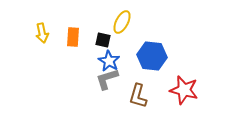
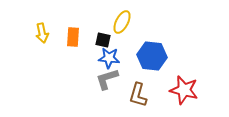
blue star: moved 3 px up; rotated 25 degrees counterclockwise
brown L-shape: moved 1 px up
